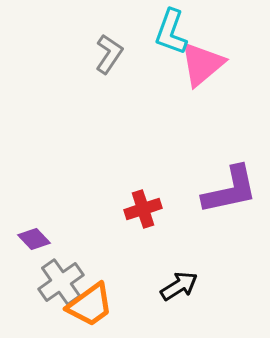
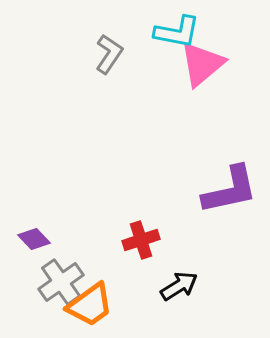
cyan L-shape: moved 6 px right; rotated 99 degrees counterclockwise
red cross: moved 2 px left, 31 px down
